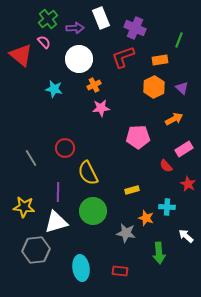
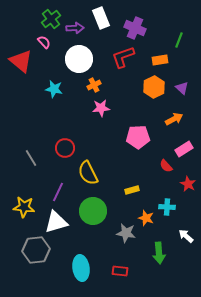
green cross: moved 3 px right
red triangle: moved 6 px down
purple line: rotated 24 degrees clockwise
